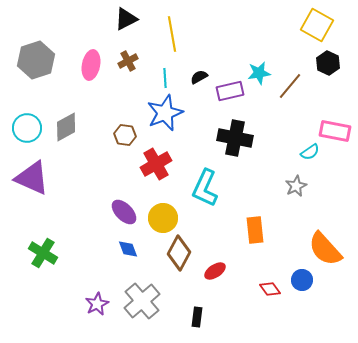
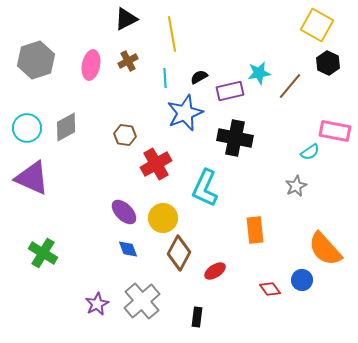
blue star: moved 20 px right
